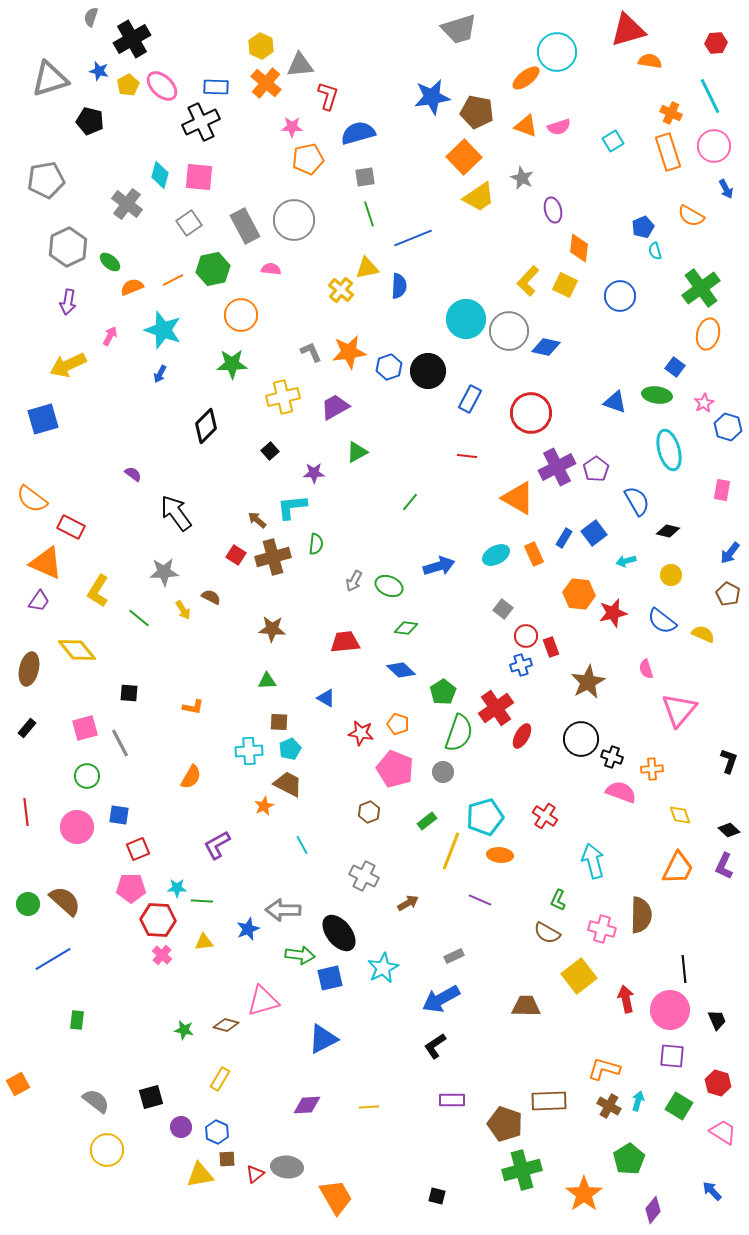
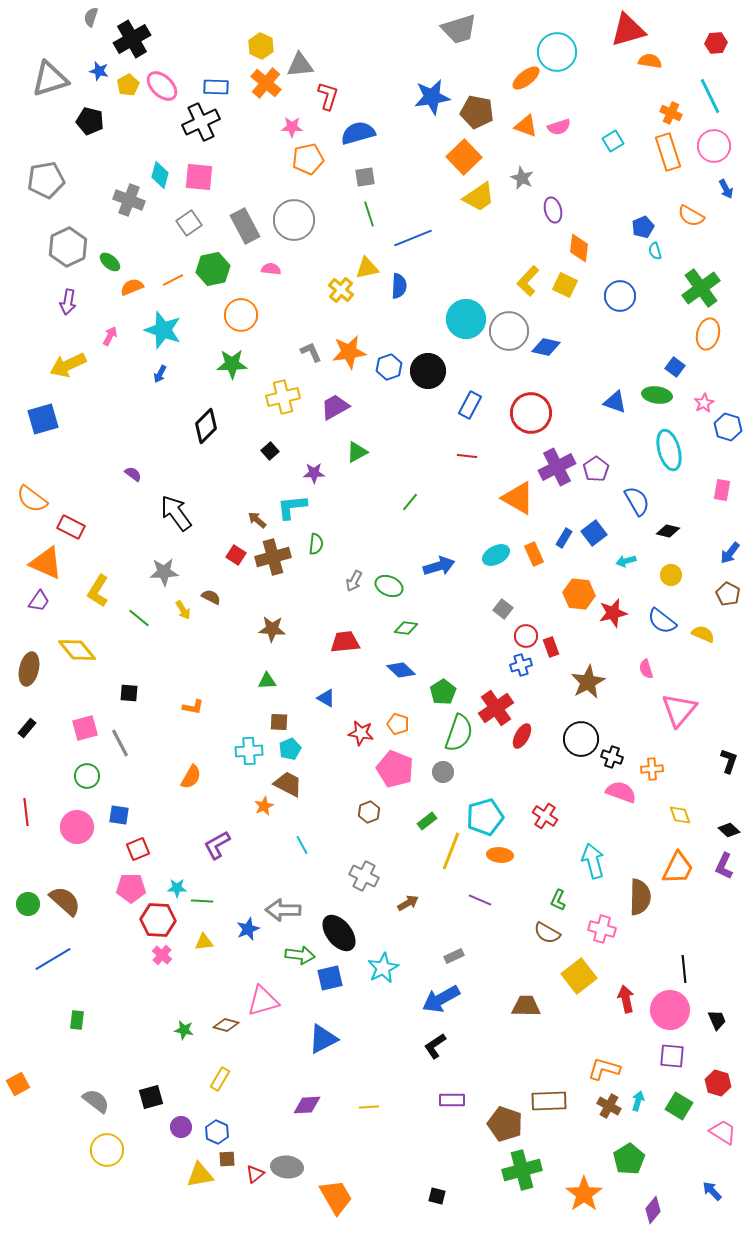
gray cross at (127, 204): moved 2 px right, 4 px up; rotated 16 degrees counterclockwise
blue rectangle at (470, 399): moved 6 px down
brown semicircle at (641, 915): moved 1 px left, 18 px up
